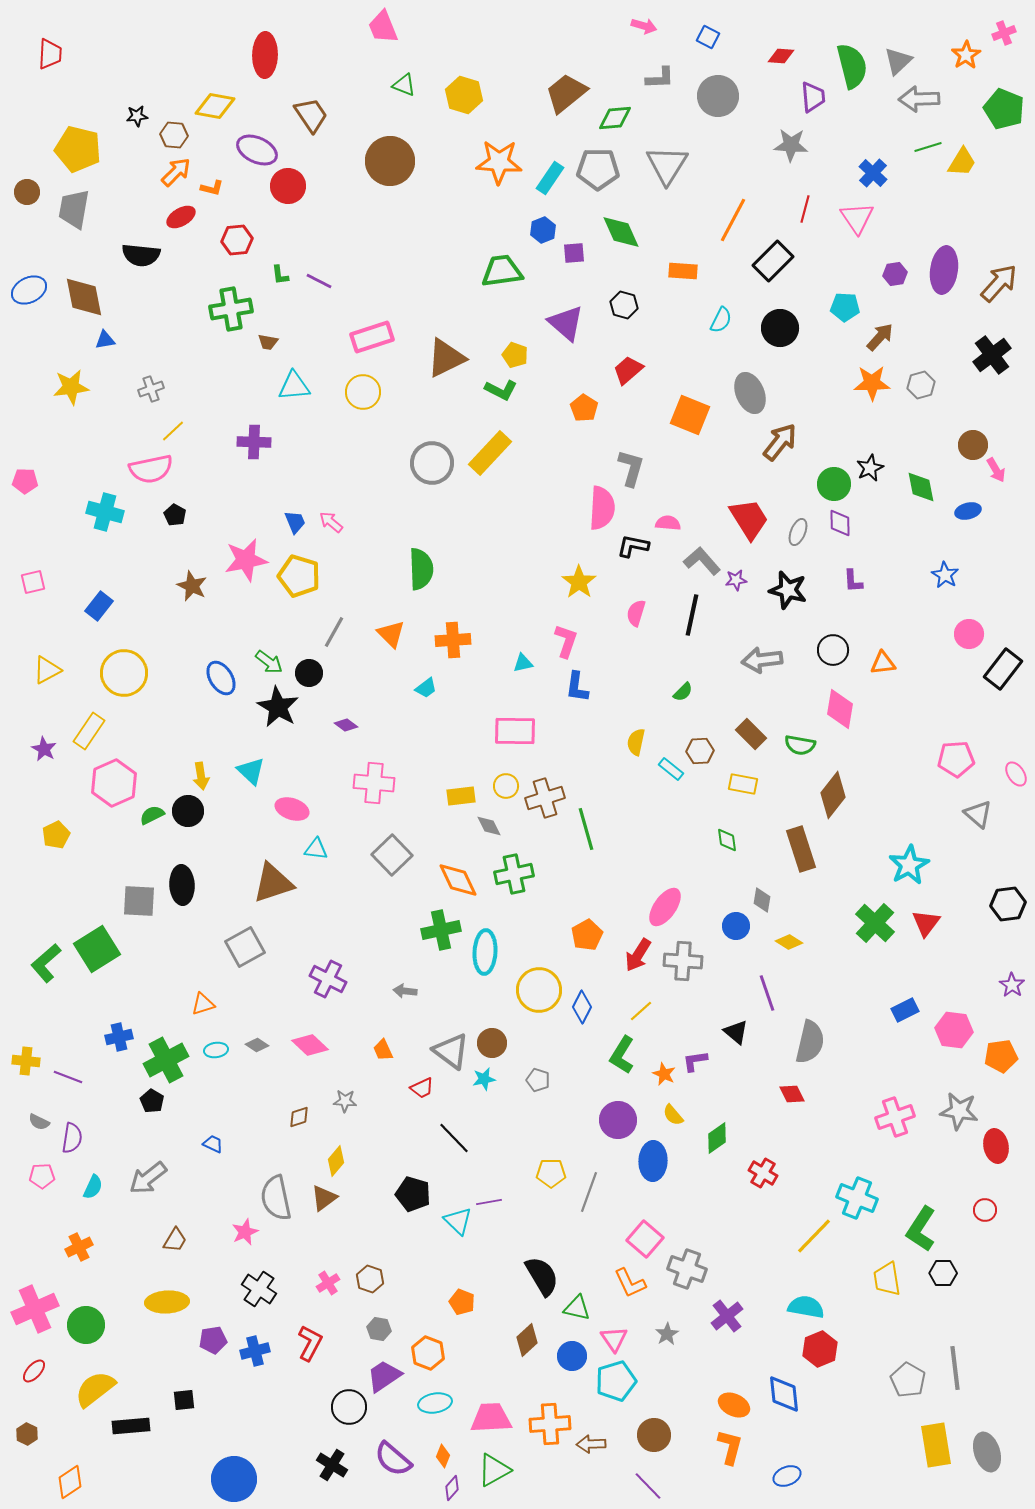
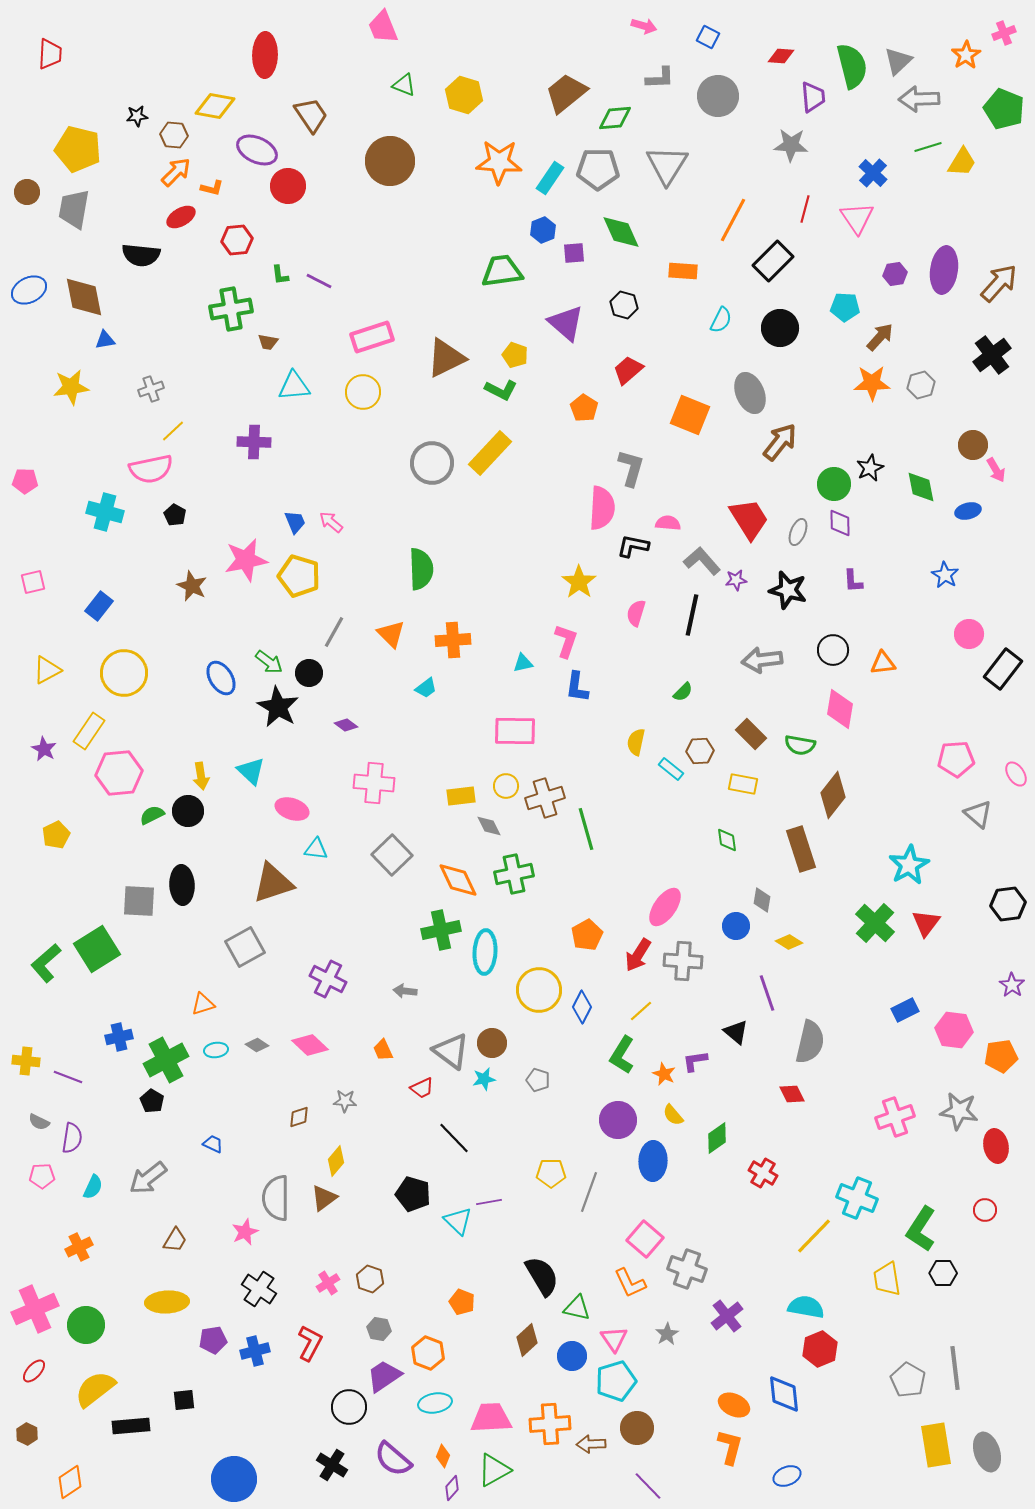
pink hexagon at (114, 783): moved 5 px right, 10 px up; rotated 18 degrees clockwise
gray semicircle at (276, 1198): rotated 12 degrees clockwise
brown circle at (654, 1435): moved 17 px left, 7 px up
